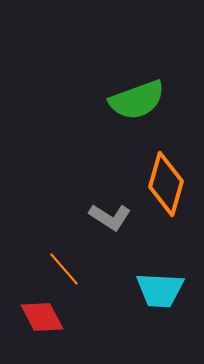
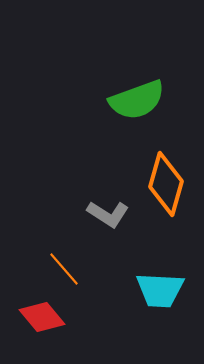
gray L-shape: moved 2 px left, 3 px up
red diamond: rotated 12 degrees counterclockwise
